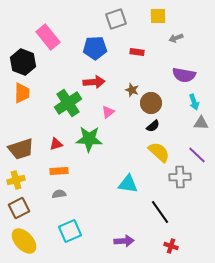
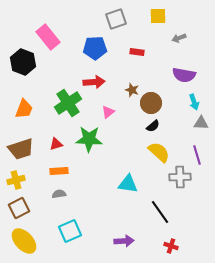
gray arrow: moved 3 px right
orange trapezoid: moved 2 px right, 16 px down; rotated 20 degrees clockwise
purple line: rotated 30 degrees clockwise
